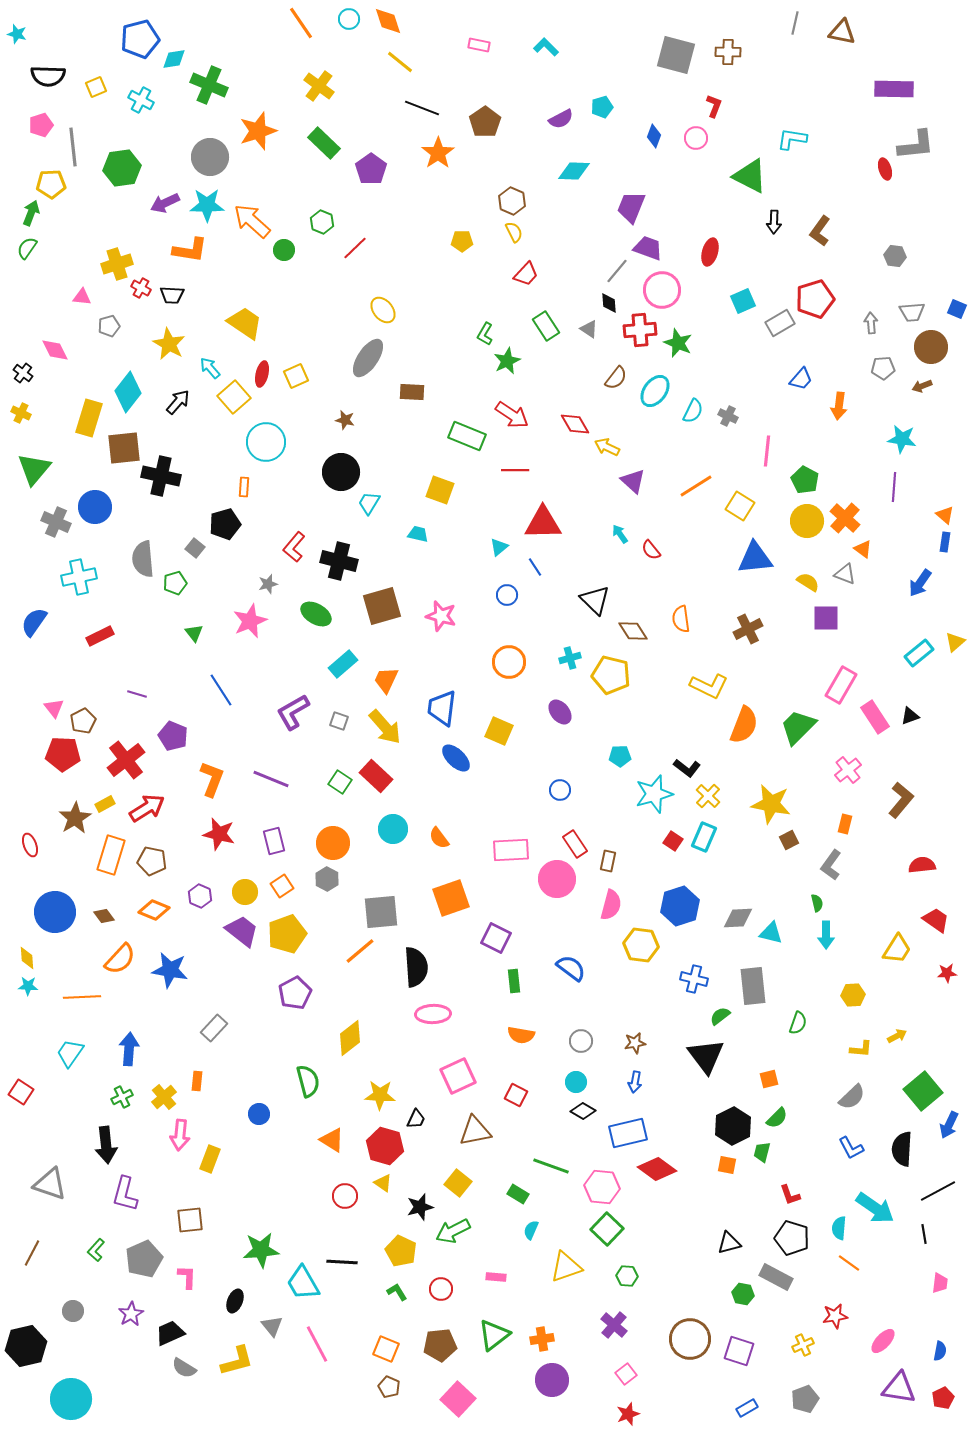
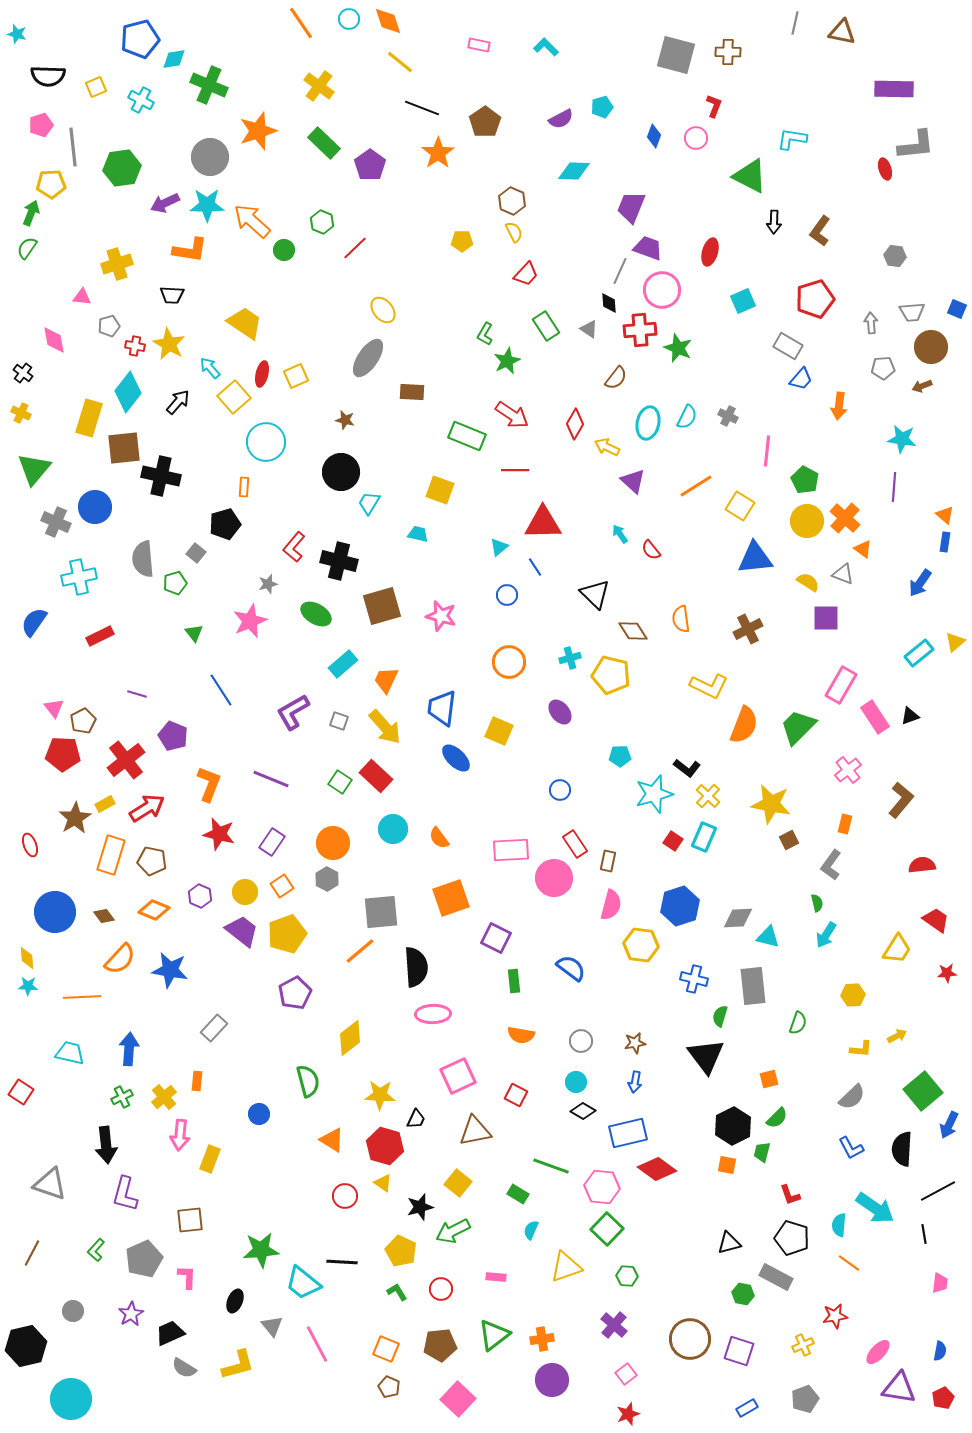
purple pentagon at (371, 169): moved 1 px left, 4 px up
gray line at (617, 271): moved 3 px right; rotated 16 degrees counterclockwise
red cross at (141, 288): moved 6 px left, 58 px down; rotated 18 degrees counterclockwise
gray rectangle at (780, 323): moved 8 px right, 23 px down; rotated 60 degrees clockwise
green star at (678, 343): moved 5 px down
pink diamond at (55, 350): moved 1 px left, 10 px up; rotated 16 degrees clockwise
cyan ellipse at (655, 391): moved 7 px left, 32 px down; rotated 24 degrees counterclockwise
cyan semicircle at (693, 411): moved 6 px left, 6 px down
red diamond at (575, 424): rotated 60 degrees clockwise
gray square at (195, 548): moved 1 px right, 5 px down
gray triangle at (845, 574): moved 2 px left
black triangle at (595, 600): moved 6 px up
orange L-shape at (212, 779): moved 3 px left, 5 px down
purple rectangle at (274, 841): moved 2 px left, 1 px down; rotated 48 degrees clockwise
pink circle at (557, 879): moved 3 px left, 1 px up
cyan triangle at (771, 933): moved 3 px left, 4 px down
cyan arrow at (826, 935): rotated 32 degrees clockwise
green semicircle at (720, 1016): rotated 35 degrees counterclockwise
cyan trapezoid at (70, 1053): rotated 68 degrees clockwise
cyan semicircle at (839, 1228): moved 3 px up
cyan trapezoid at (303, 1283): rotated 21 degrees counterclockwise
pink ellipse at (883, 1341): moved 5 px left, 11 px down
yellow L-shape at (237, 1361): moved 1 px right, 4 px down
